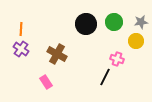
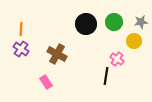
yellow circle: moved 2 px left
pink cross: rotated 16 degrees clockwise
black line: moved 1 px right, 1 px up; rotated 18 degrees counterclockwise
